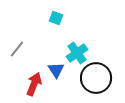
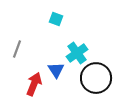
cyan square: moved 1 px down
gray line: rotated 18 degrees counterclockwise
